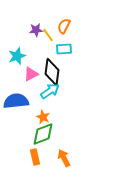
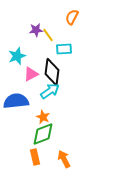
orange semicircle: moved 8 px right, 9 px up
orange arrow: moved 1 px down
